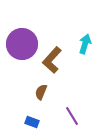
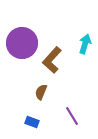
purple circle: moved 1 px up
